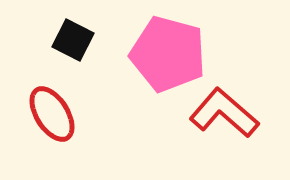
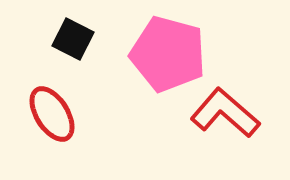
black square: moved 1 px up
red L-shape: moved 1 px right
